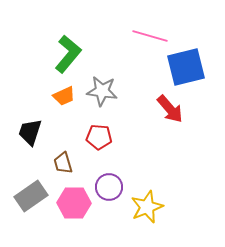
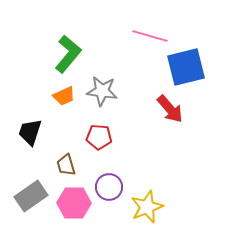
brown trapezoid: moved 3 px right, 2 px down
